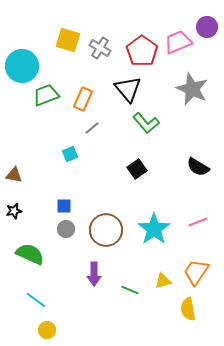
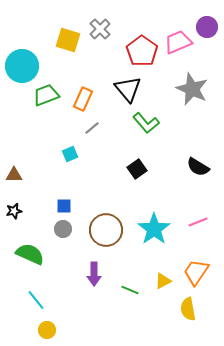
gray cross: moved 19 px up; rotated 15 degrees clockwise
brown triangle: rotated 12 degrees counterclockwise
gray circle: moved 3 px left
yellow triangle: rotated 12 degrees counterclockwise
cyan line: rotated 15 degrees clockwise
